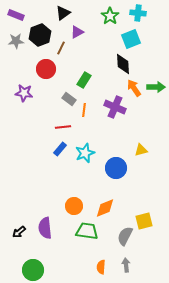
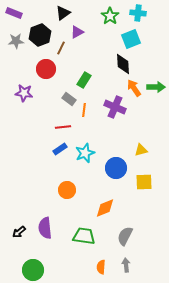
purple rectangle: moved 2 px left, 2 px up
blue rectangle: rotated 16 degrees clockwise
orange circle: moved 7 px left, 16 px up
yellow square: moved 39 px up; rotated 12 degrees clockwise
green trapezoid: moved 3 px left, 5 px down
